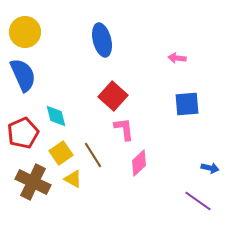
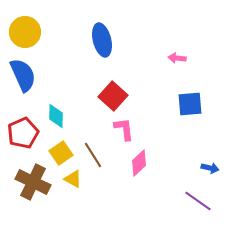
blue square: moved 3 px right
cyan diamond: rotated 15 degrees clockwise
